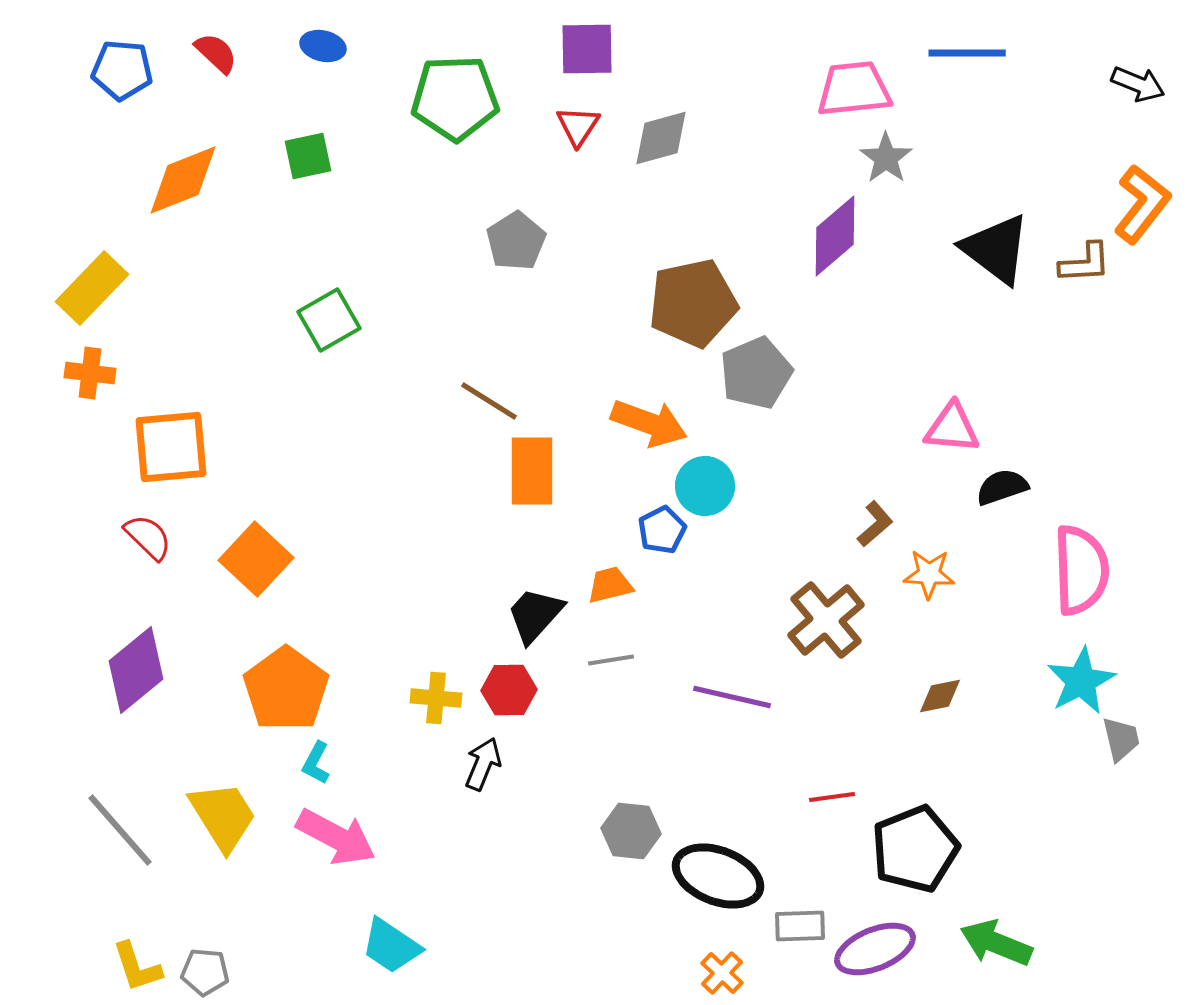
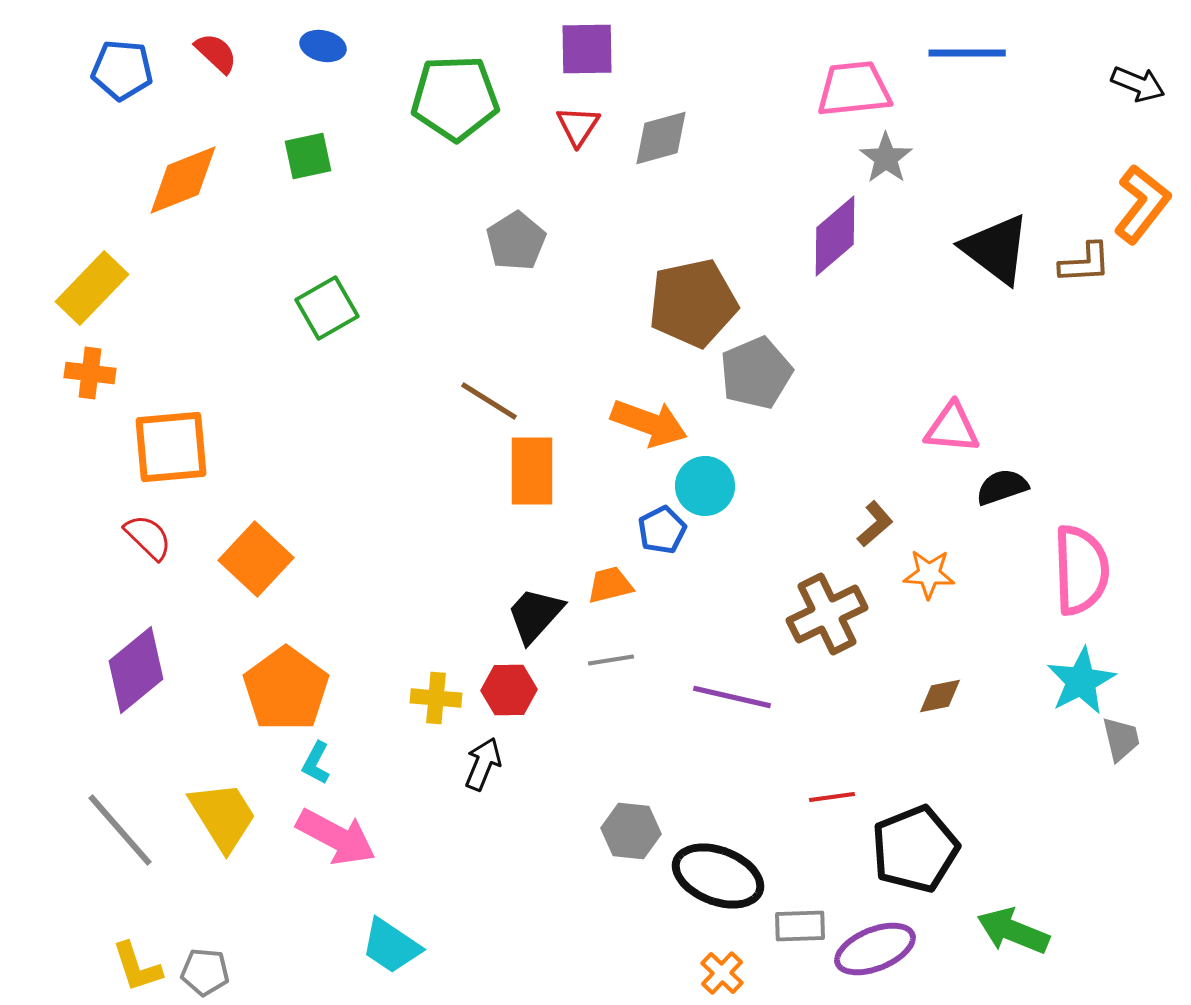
green square at (329, 320): moved 2 px left, 12 px up
brown cross at (826, 620): moved 1 px right, 6 px up; rotated 14 degrees clockwise
green arrow at (996, 943): moved 17 px right, 12 px up
